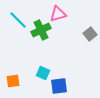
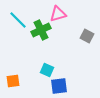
gray square: moved 3 px left, 2 px down; rotated 24 degrees counterclockwise
cyan square: moved 4 px right, 3 px up
